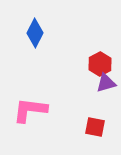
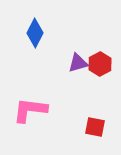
purple triangle: moved 28 px left, 20 px up
